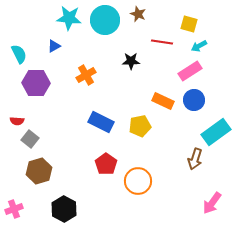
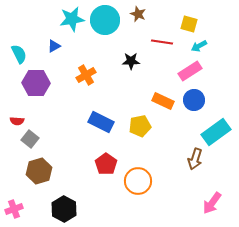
cyan star: moved 3 px right, 1 px down; rotated 15 degrees counterclockwise
